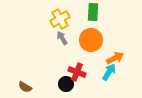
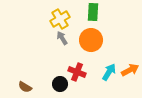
orange arrow: moved 15 px right, 12 px down
black circle: moved 6 px left
